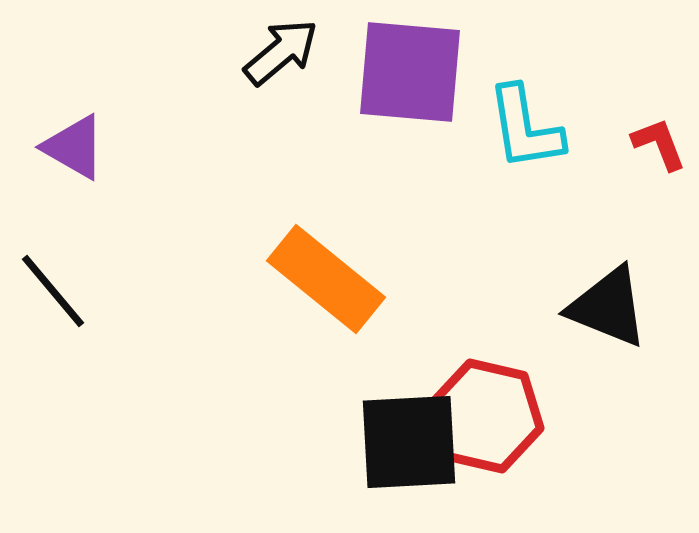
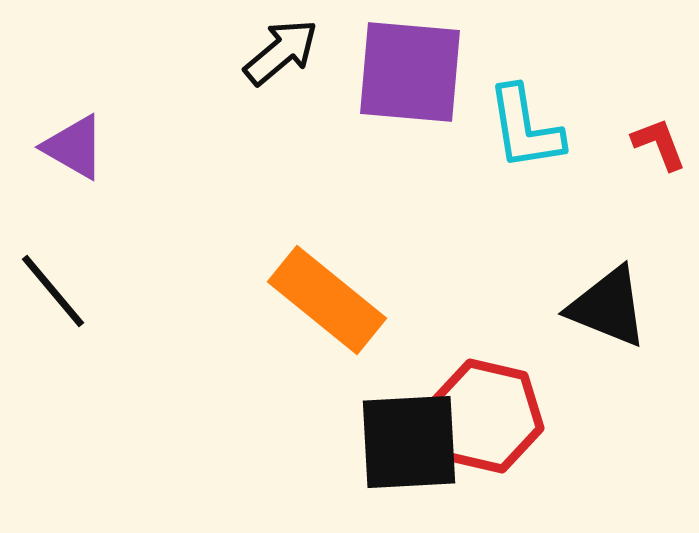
orange rectangle: moved 1 px right, 21 px down
